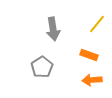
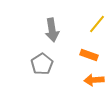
gray arrow: moved 1 px left, 1 px down
gray pentagon: moved 3 px up
orange arrow: moved 2 px right
